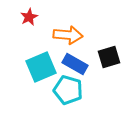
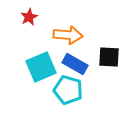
black square: rotated 20 degrees clockwise
